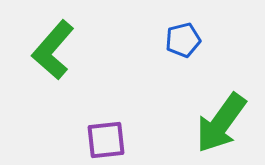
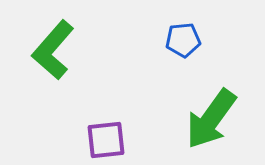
blue pentagon: rotated 8 degrees clockwise
green arrow: moved 10 px left, 4 px up
